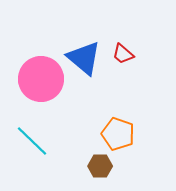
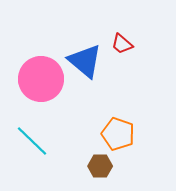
red trapezoid: moved 1 px left, 10 px up
blue triangle: moved 1 px right, 3 px down
